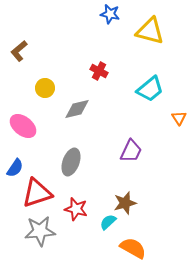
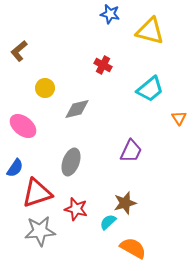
red cross: moved 4 px right, 6 px up
